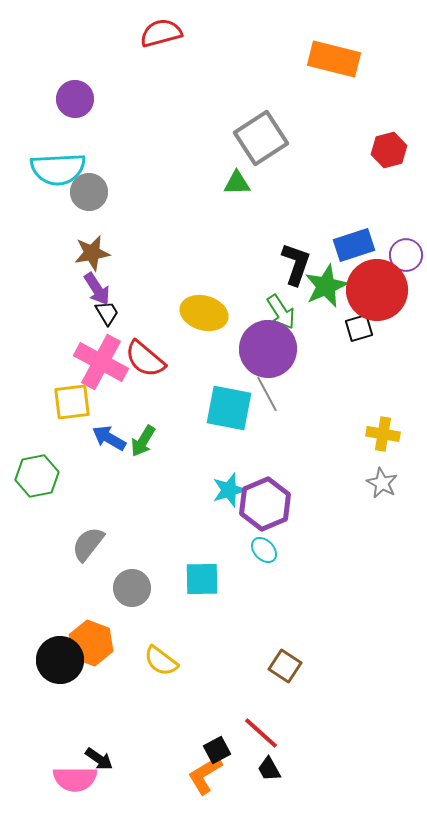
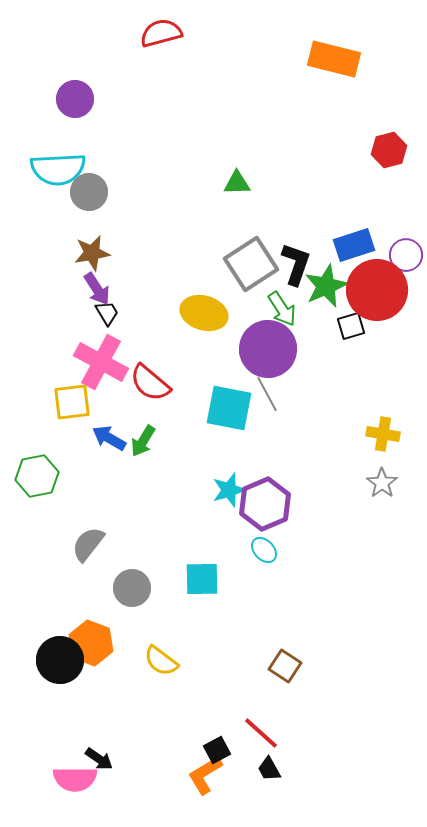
gray square at (261, 138): moved 10 px left, 126 px down
green arrow at (281, 312): moved 1 px right, 3 px up
black square at (359, 328): moved 8 px left, 2 px up
red semicircle at (145, 359): moved 5 px right, 24 px down
gray star at (382, 483): rotated 8 degrees clockwise
